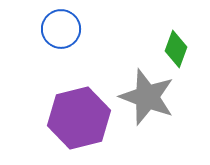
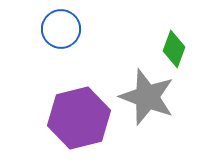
green diamond: moved 2 px left
